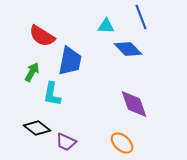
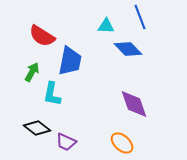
blue line: moved 1 px left
